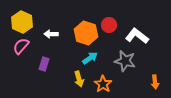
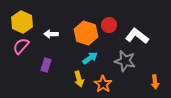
purple rectangle: moved 2 px right, 1 px down
